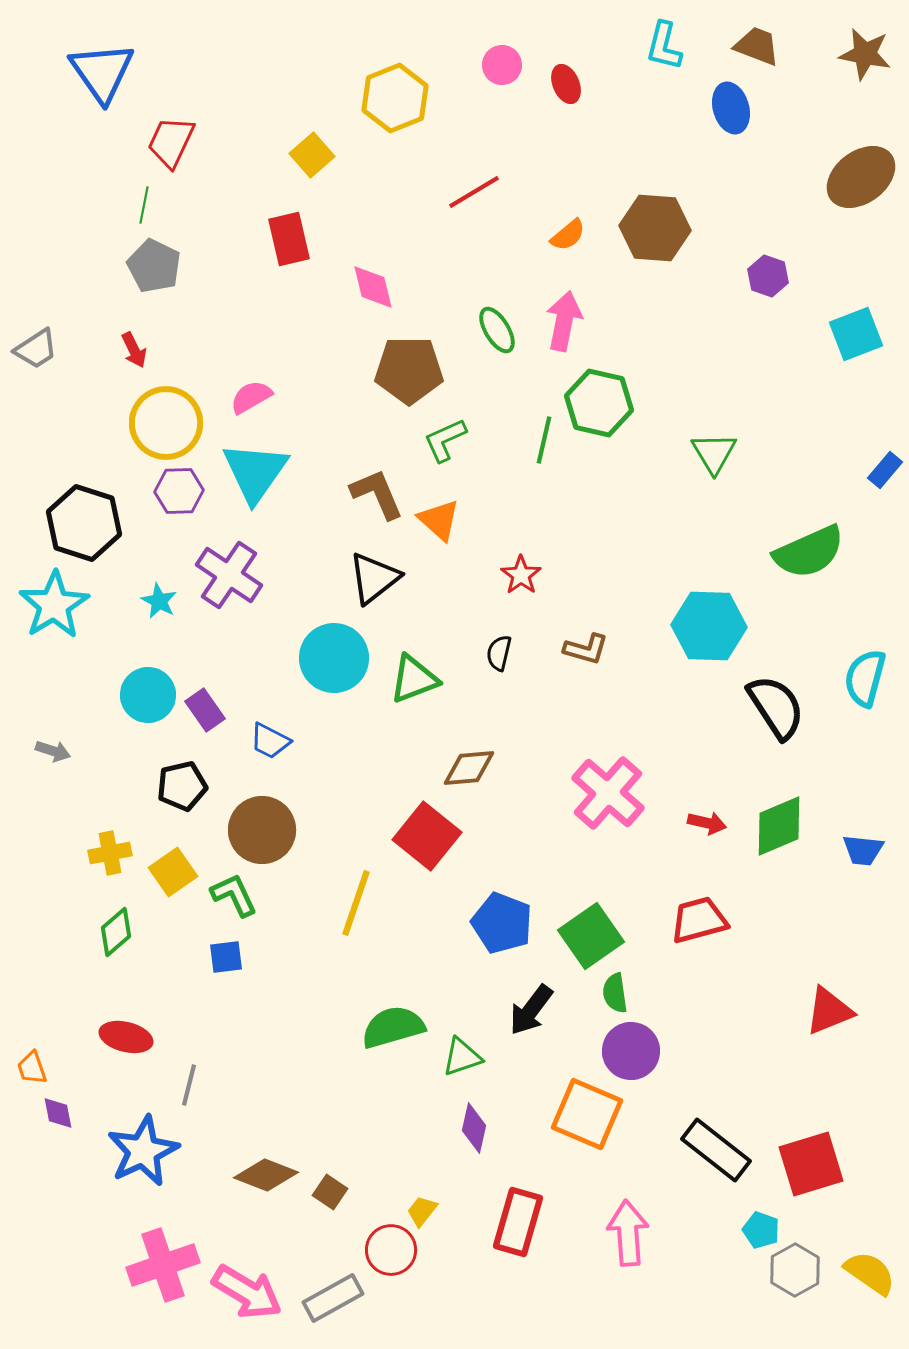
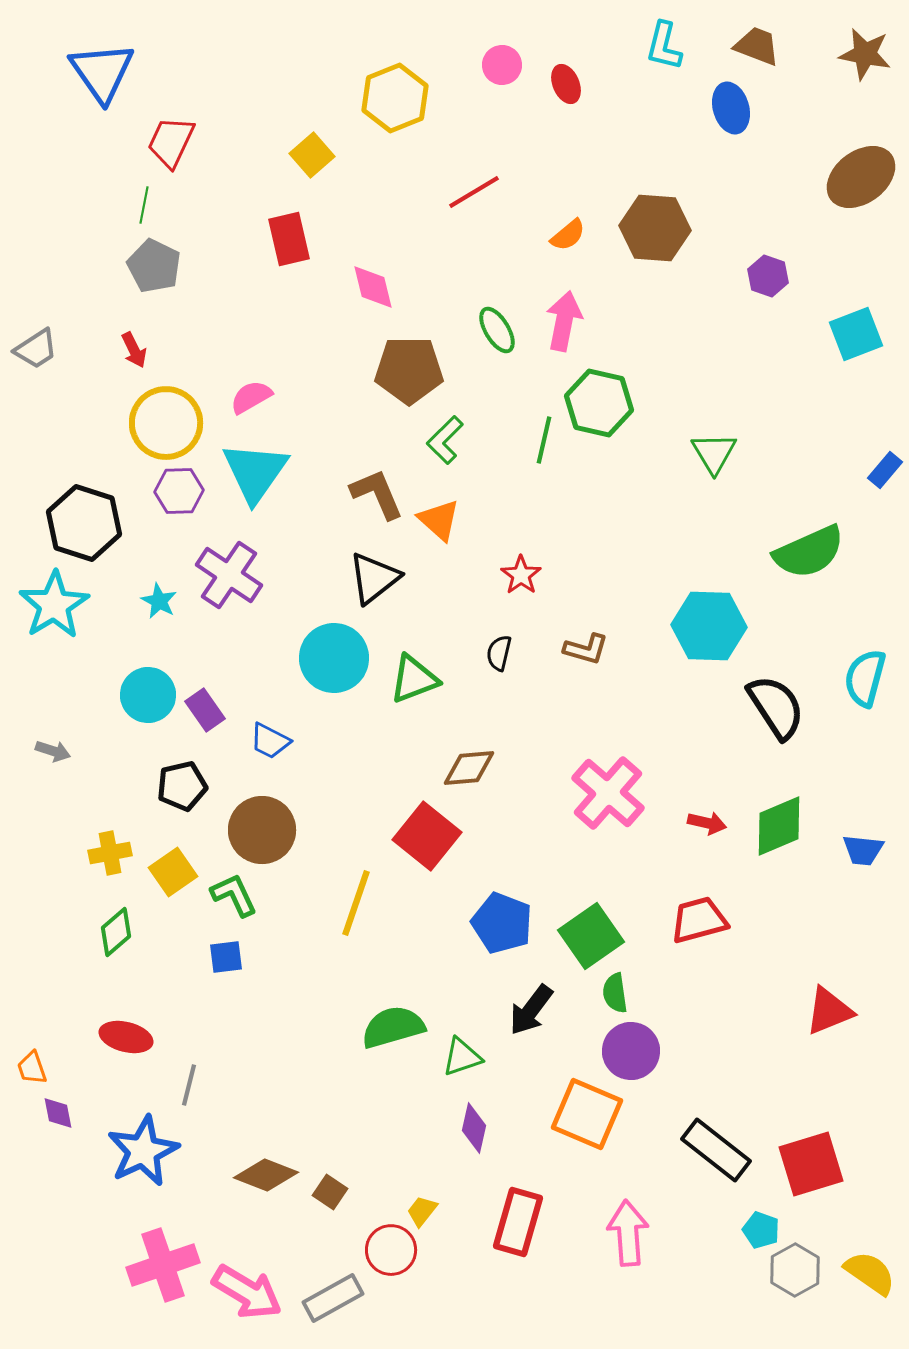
green L-shape at (445, 440): rotated 21 degrees counterclockwise
